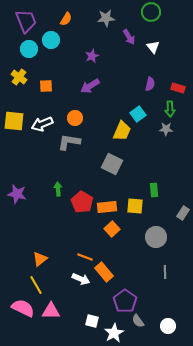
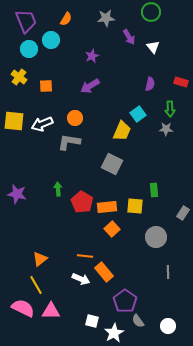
red rectangle at (178, 88): moved 3 px right, 6 px up
orange line at (85, 257): moved 1 px up; rotated 14 degrees counterclockwise
gray line at (165, 272): moved 3 px right
